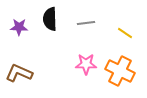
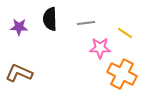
pink star: moved 14 px right, 16 px up
orange cross: moved 2 px right, 3 px down
